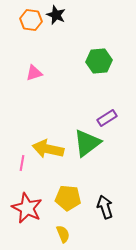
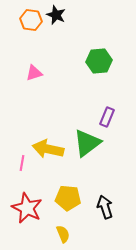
purple rectangle: moved 1 px up; rotated 36 degrees counterclockwise
